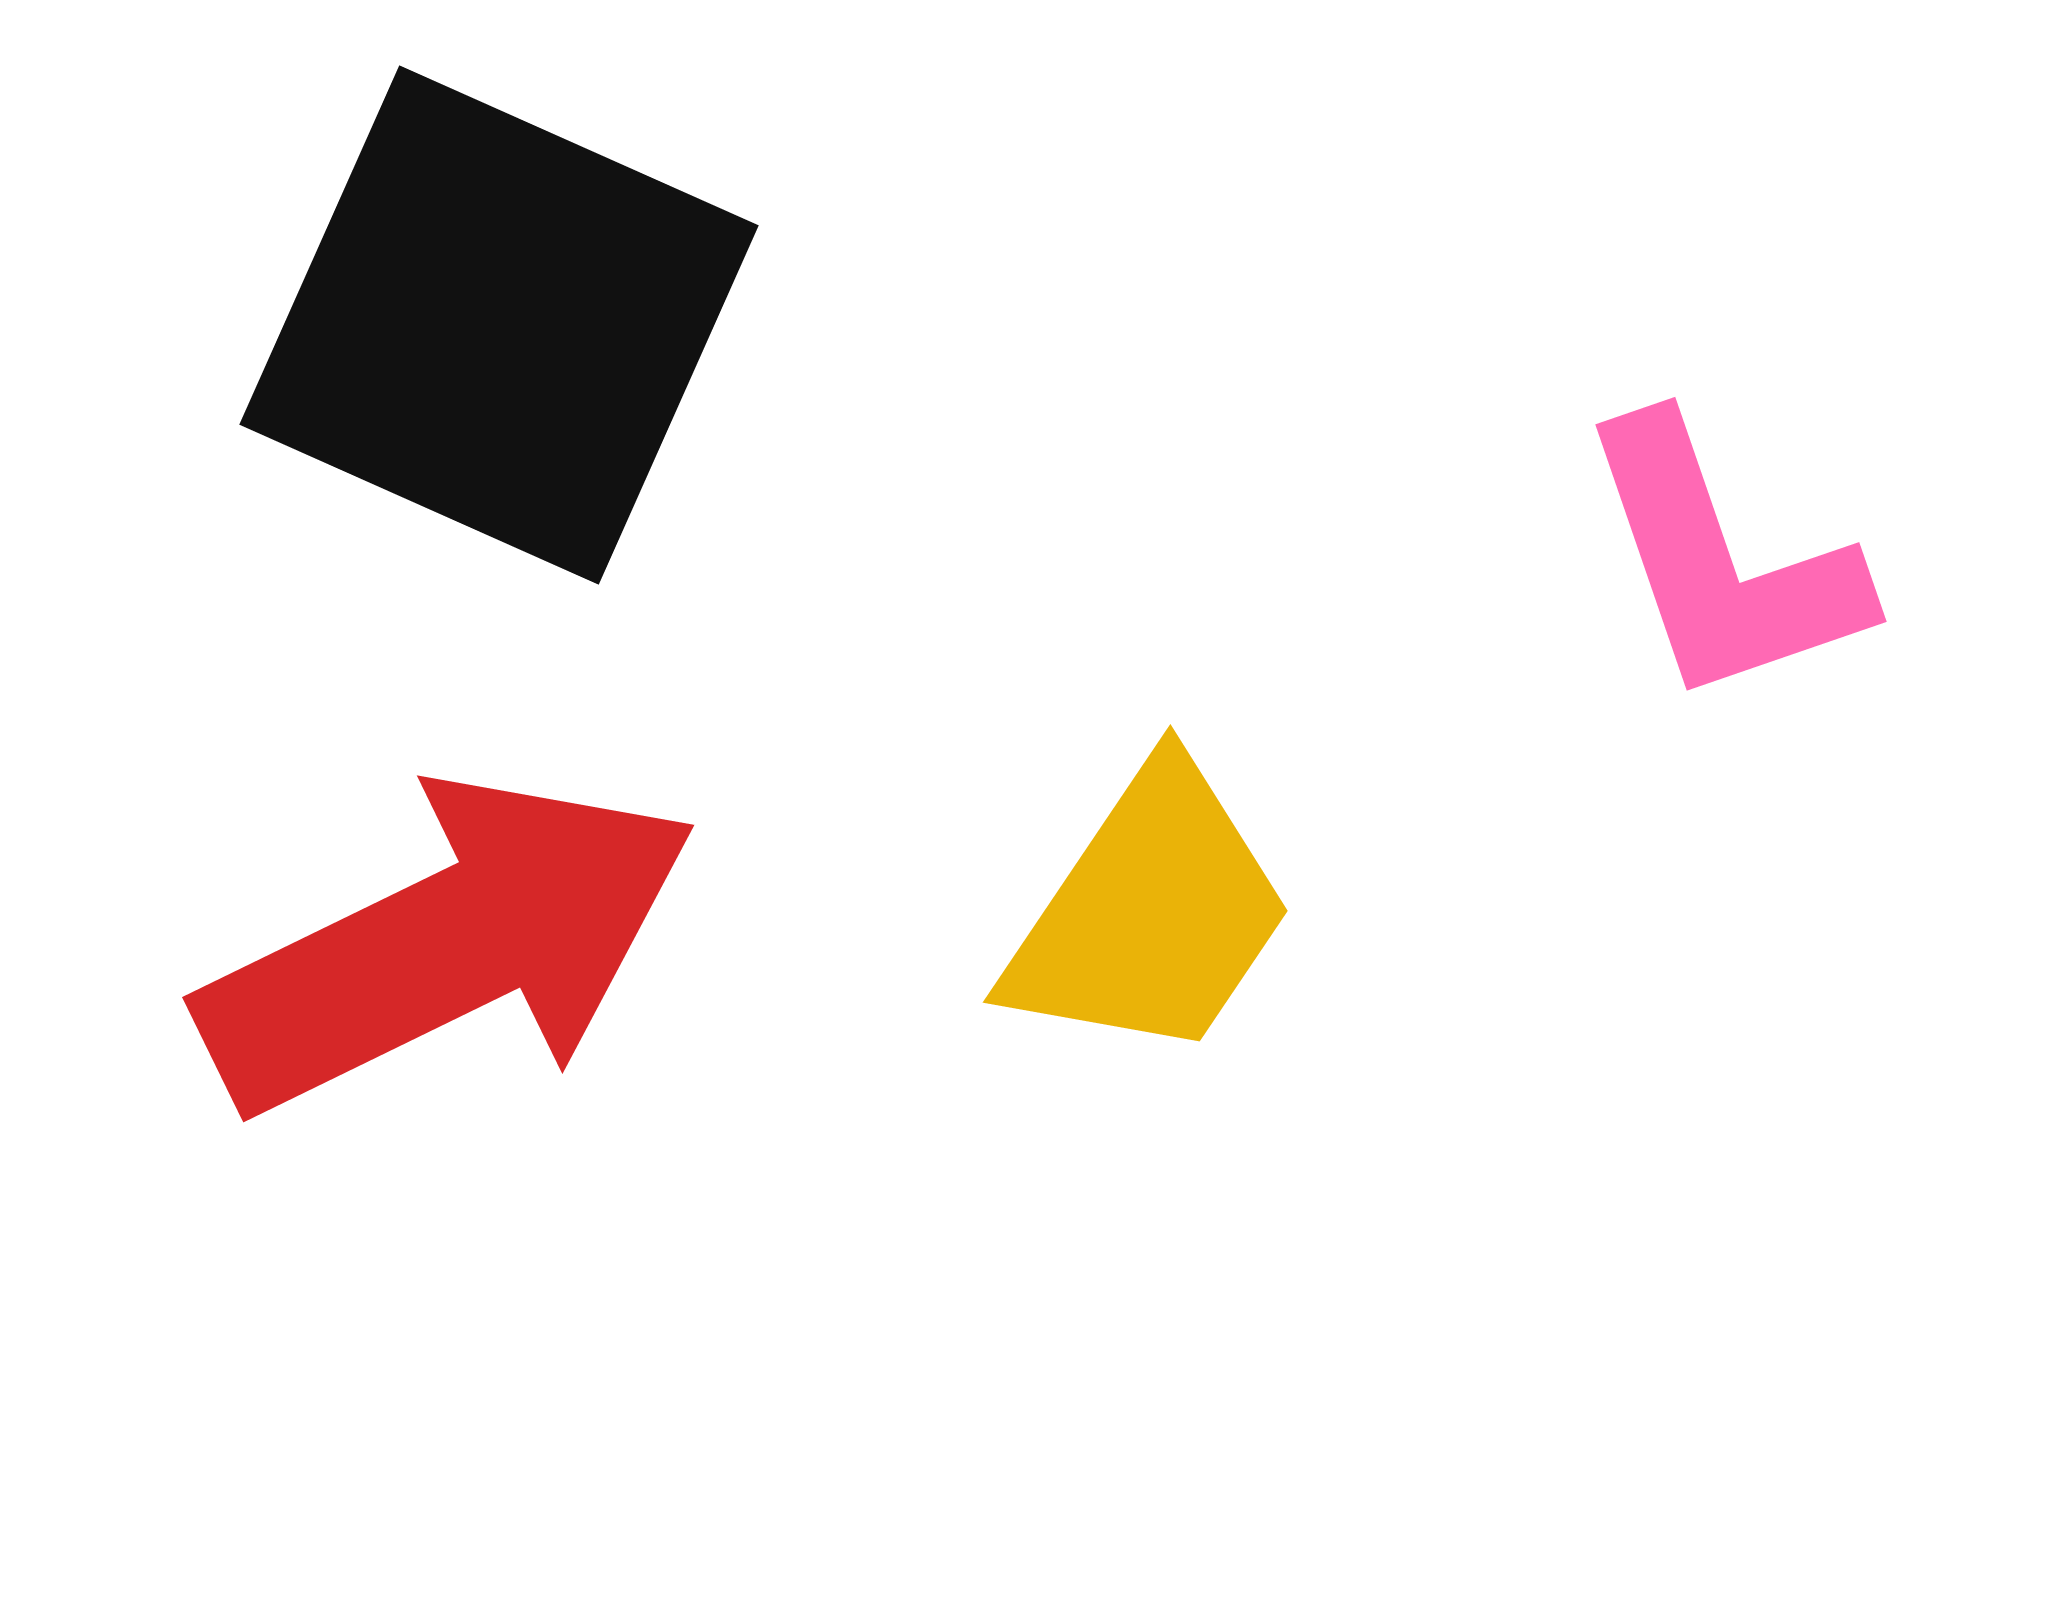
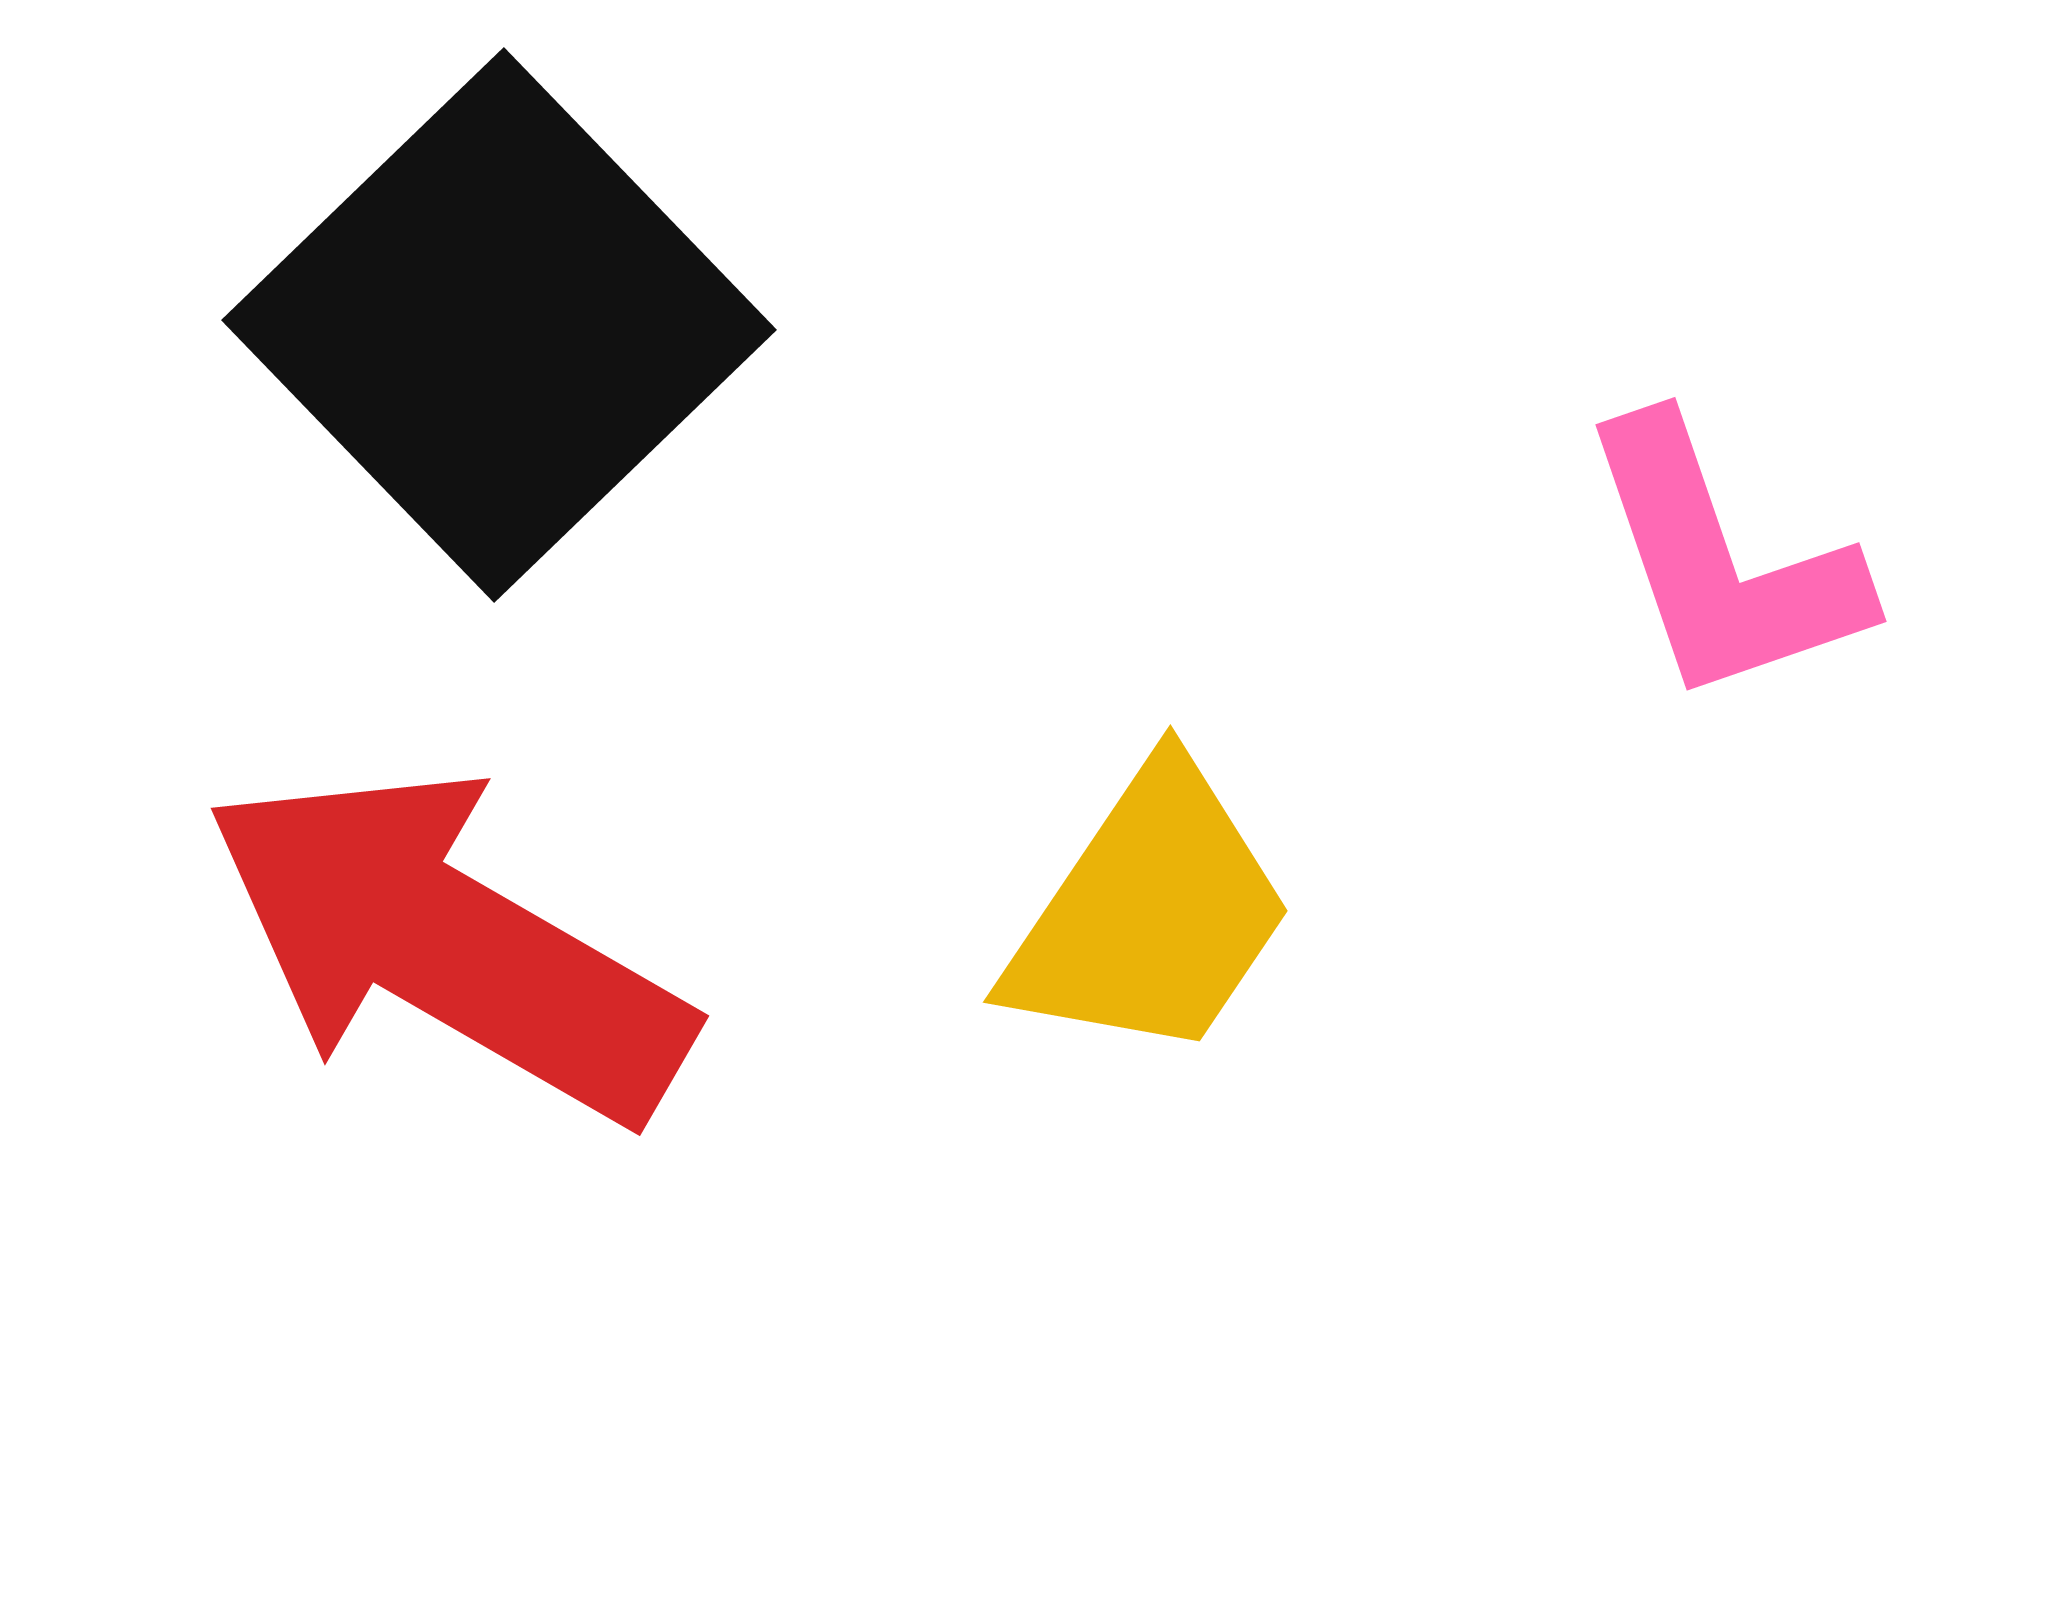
black square: rotated 22 degrees clockwise
red arrow: rotated 124 degrees counterclockwise
